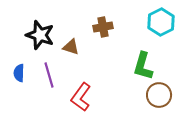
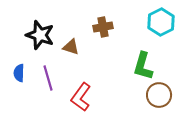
purple line: moved 1 px left, 3 px down
